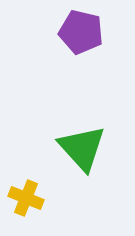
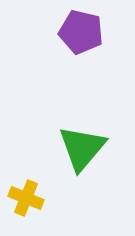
green triangle: rotated 22 degrees clockwise
